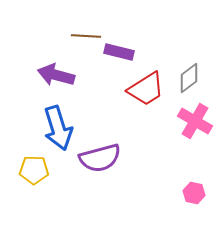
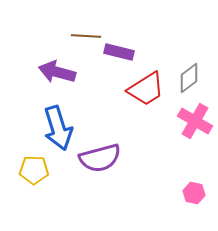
purple arrow: moved 1 px right, 3 px up
